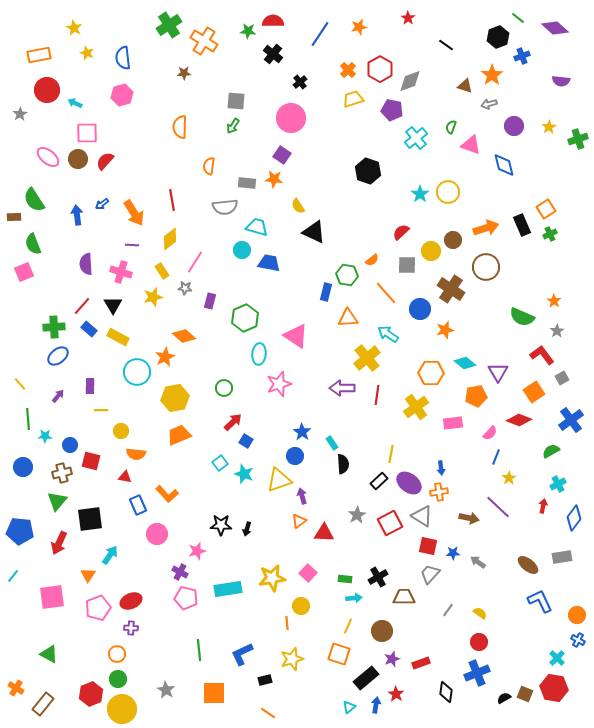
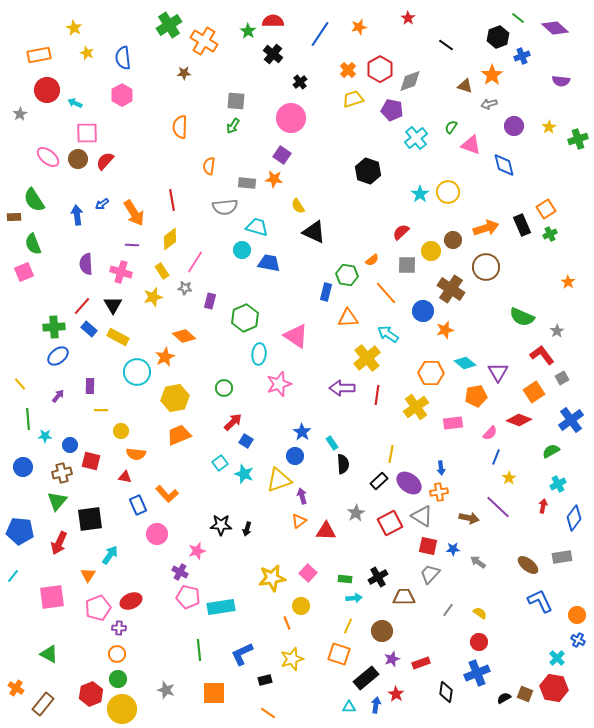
green star at (248, 31): rotated 28 degrees clockwise
pink hexagon at (122, 95): rotated 15 degrees counterclockwise
green semicircle at (451, 127): rotated 16 degrees clockwise
orange star at (554, 301): moved 14 px right, 19 px up
blue circle at (420, 309): moved 3 px right, 2 px down
gray star at (357, 515): moved 1 px left, 2 px up
red triangle at (324, 533): moved 2 px right, 2 px up
blue star at (453, 553): moved 4 px up
cyan rectangle at (228, 589): moved 7 px left, 18 px down
pink pentagon at (186, 598): moved 2 px right, 1 px up
orange line at (287, 623): rotated 16 degrees counterclockwise
purple cross at (131, 628): moved 12 px left
gray star at (166, 690): rotated 12 degrees counterclockwise
cyan triangle at (349, 707): rotated 40 degrees clockwise
